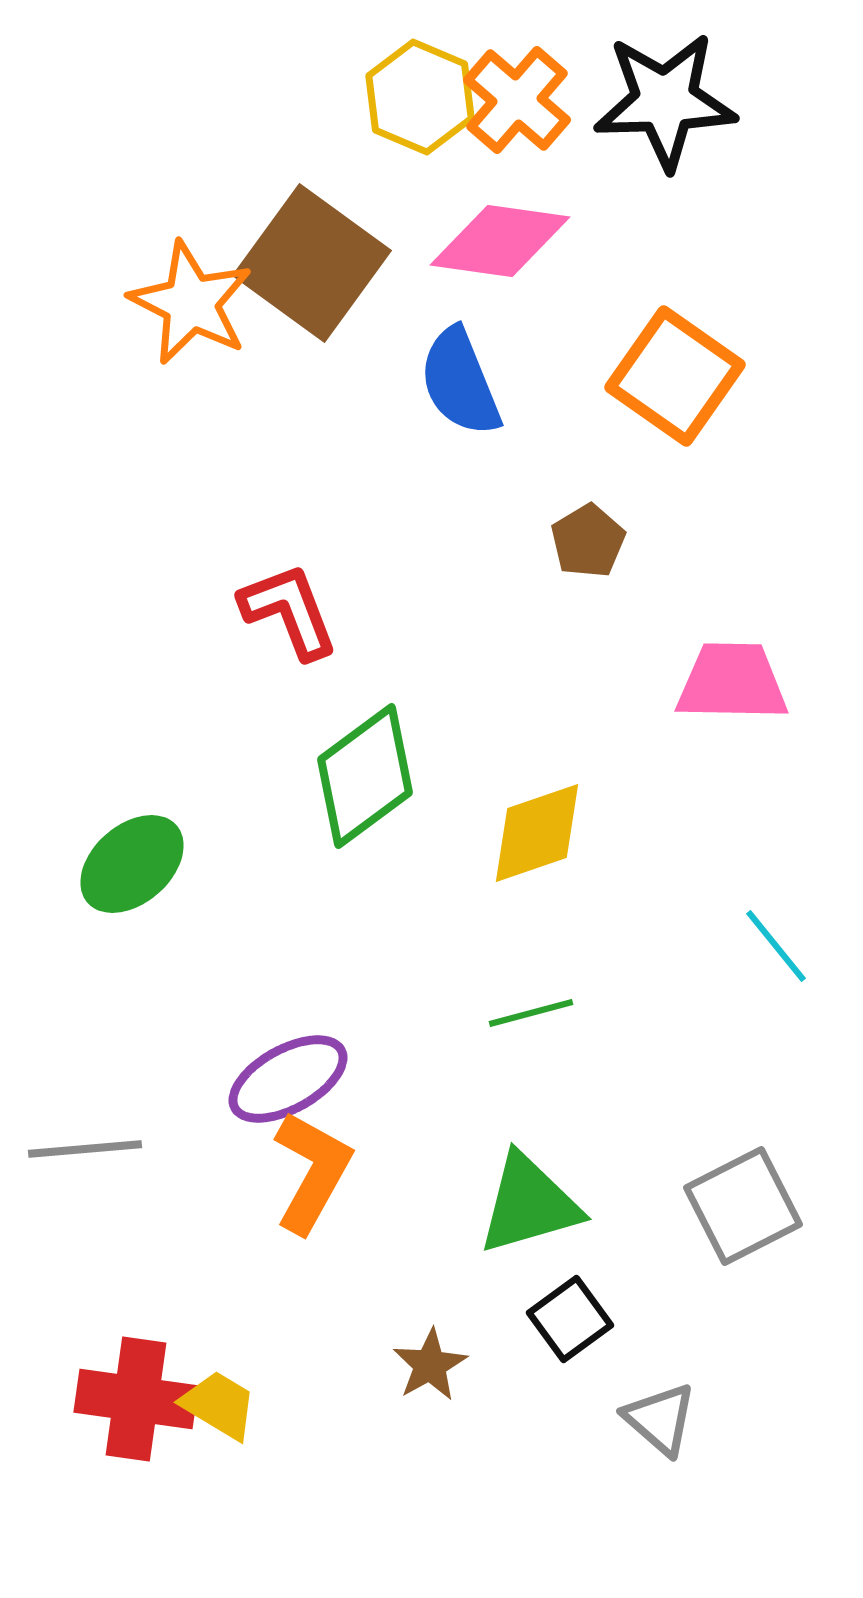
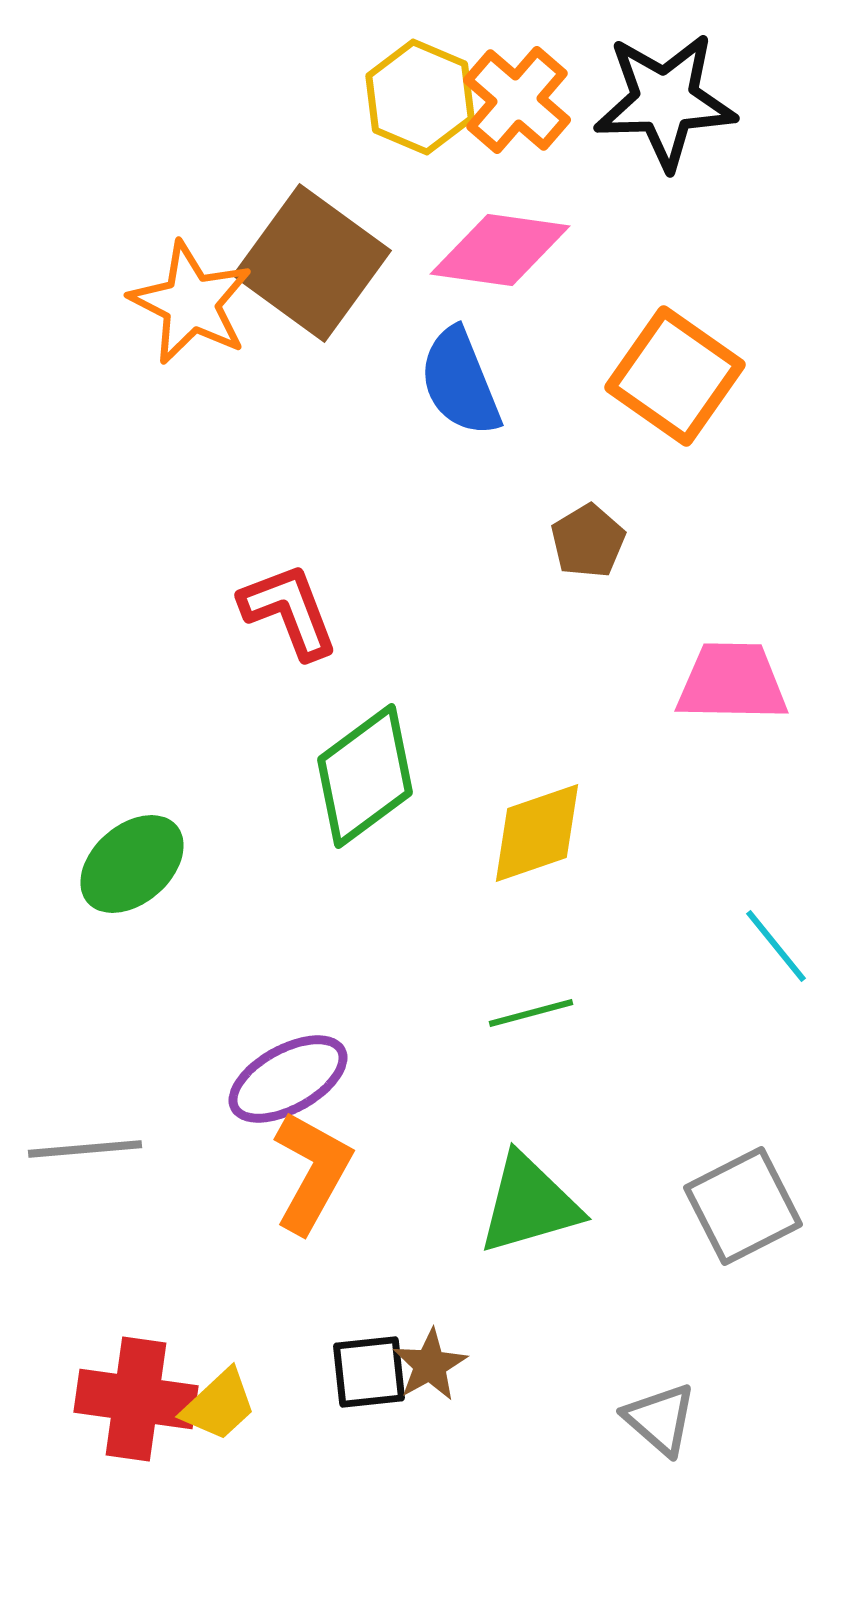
pink diamond: moved 9 px down
black square: moved 201 px left, 53 px down; rotated 30 degrees clockwise
yellow trapezoid: rotated 106 degrees clockwise
